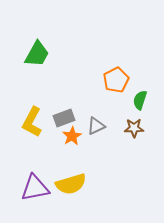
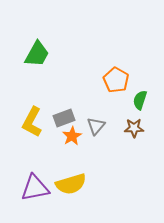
orange pentagon: rotated 15 degrees counterclockwise
gray triangle: rotated 24 degrees counterclockwise
